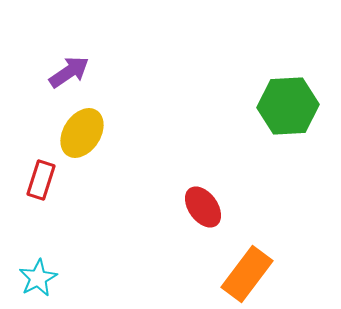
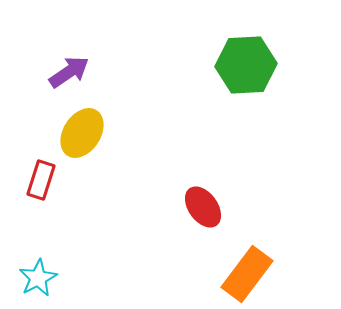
green hexagon: moved 42 px left, 41 px up
